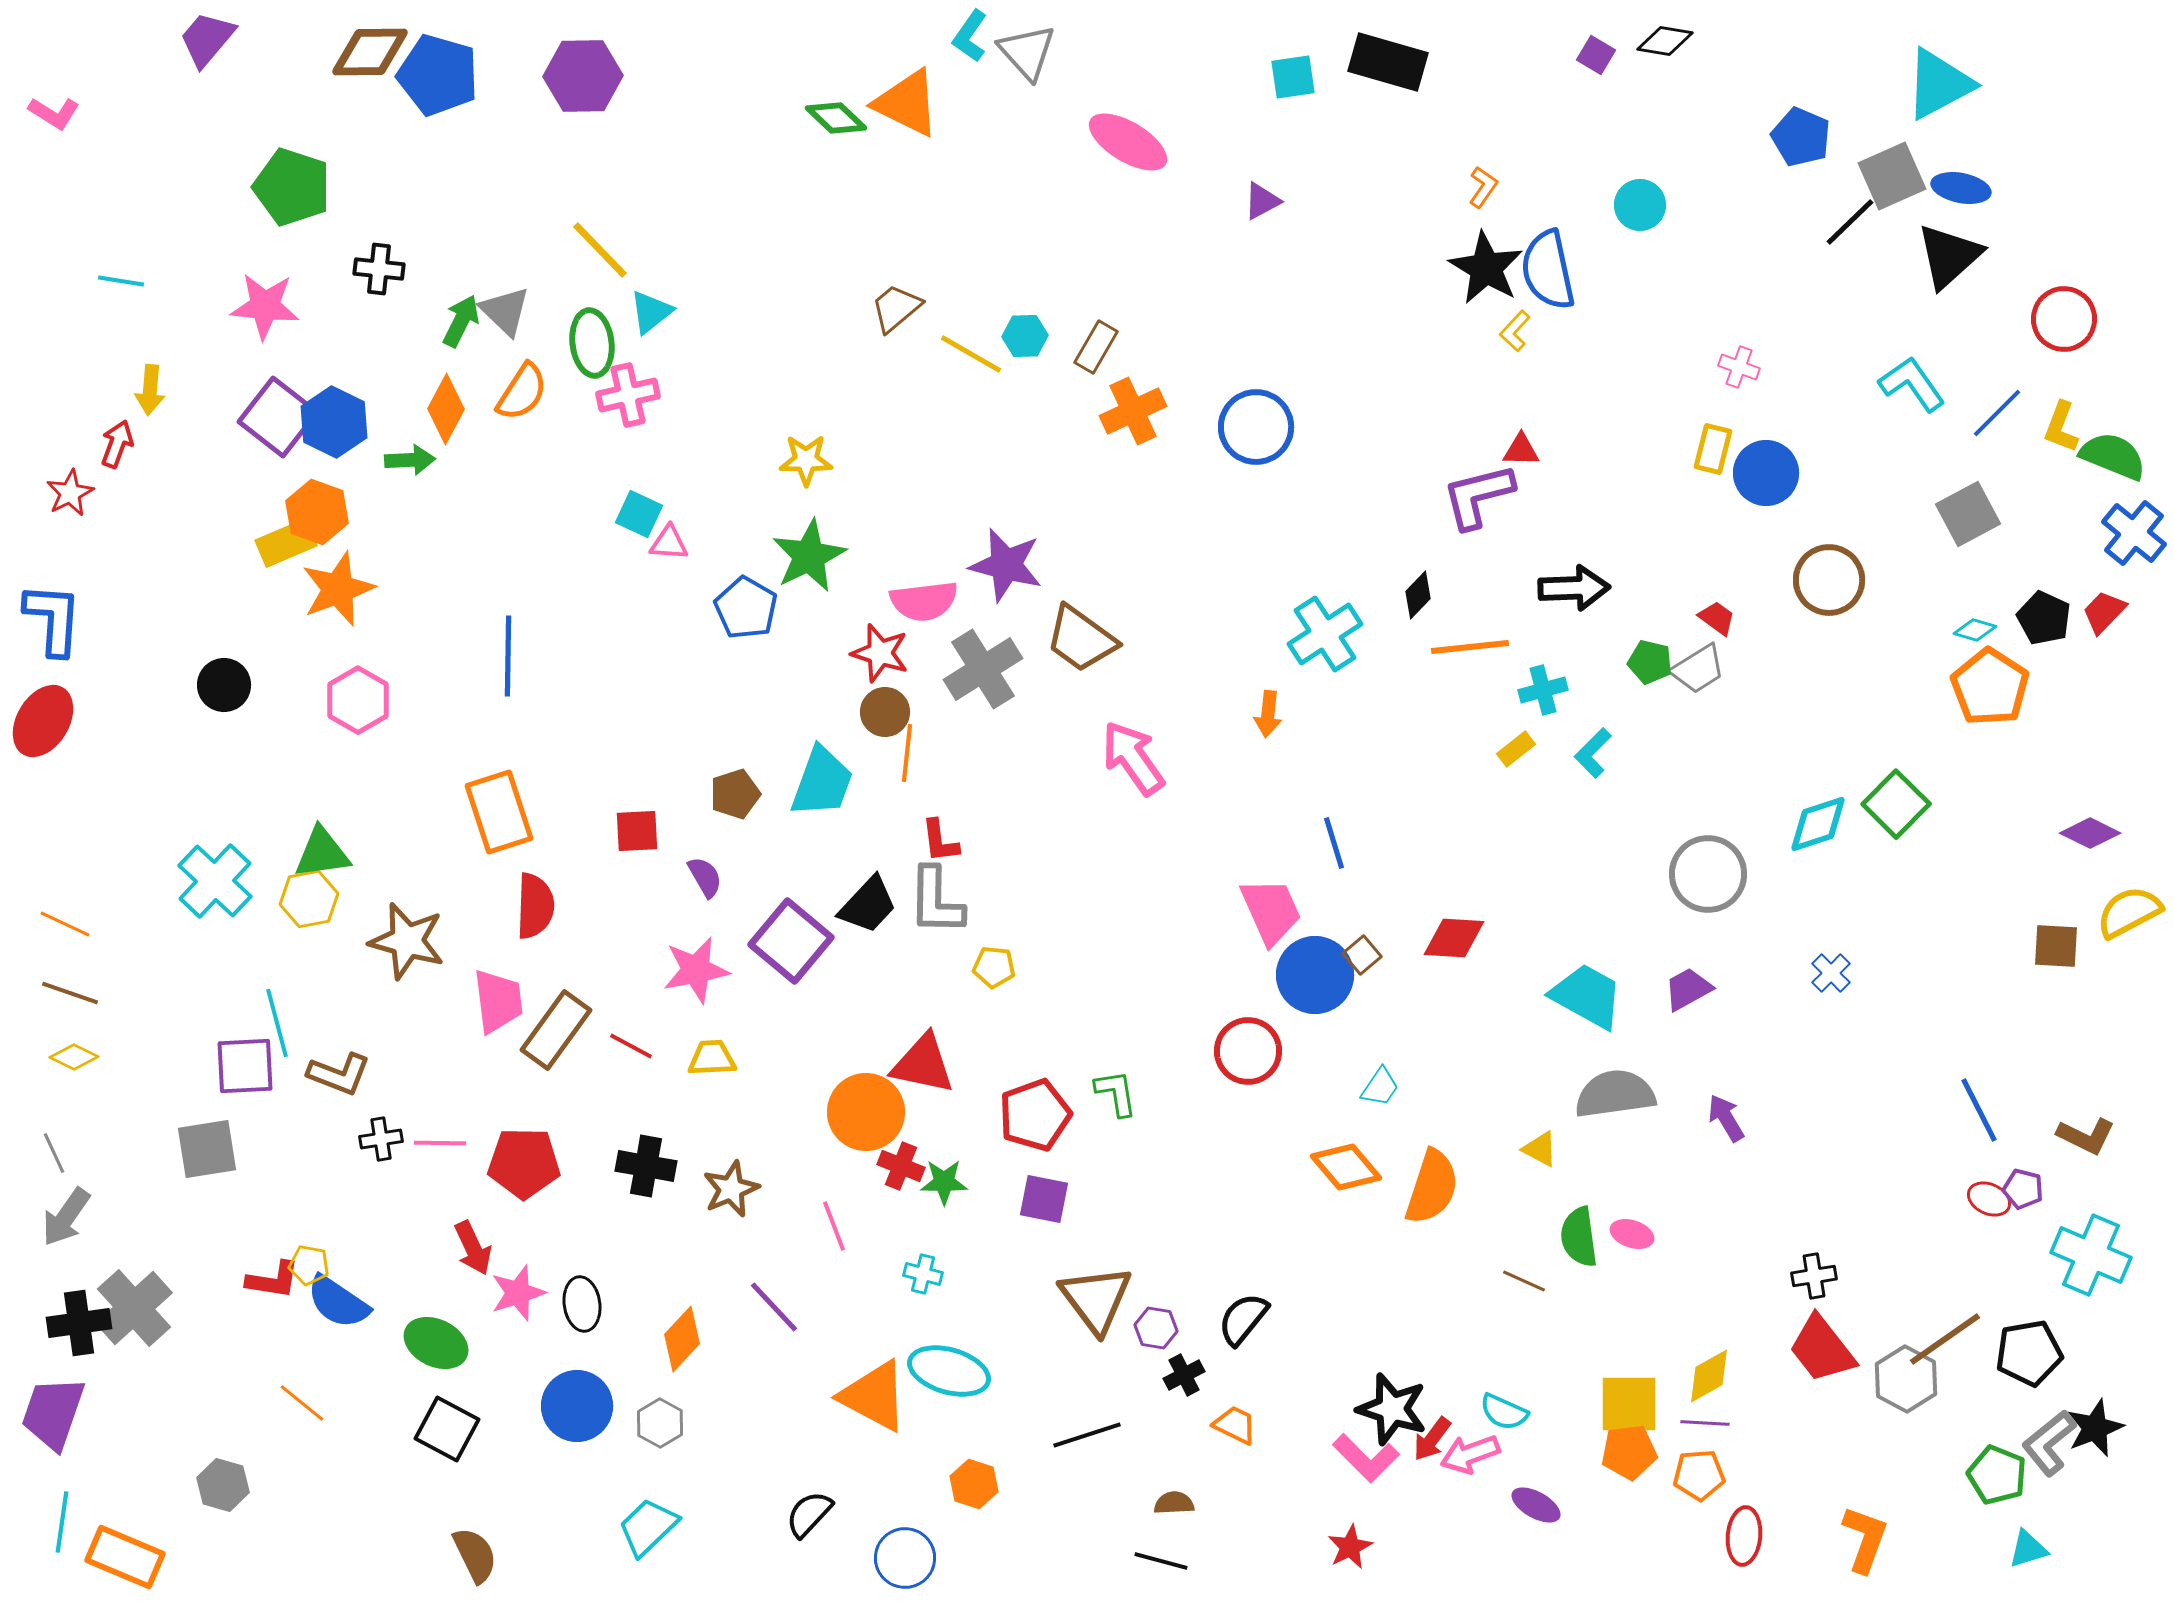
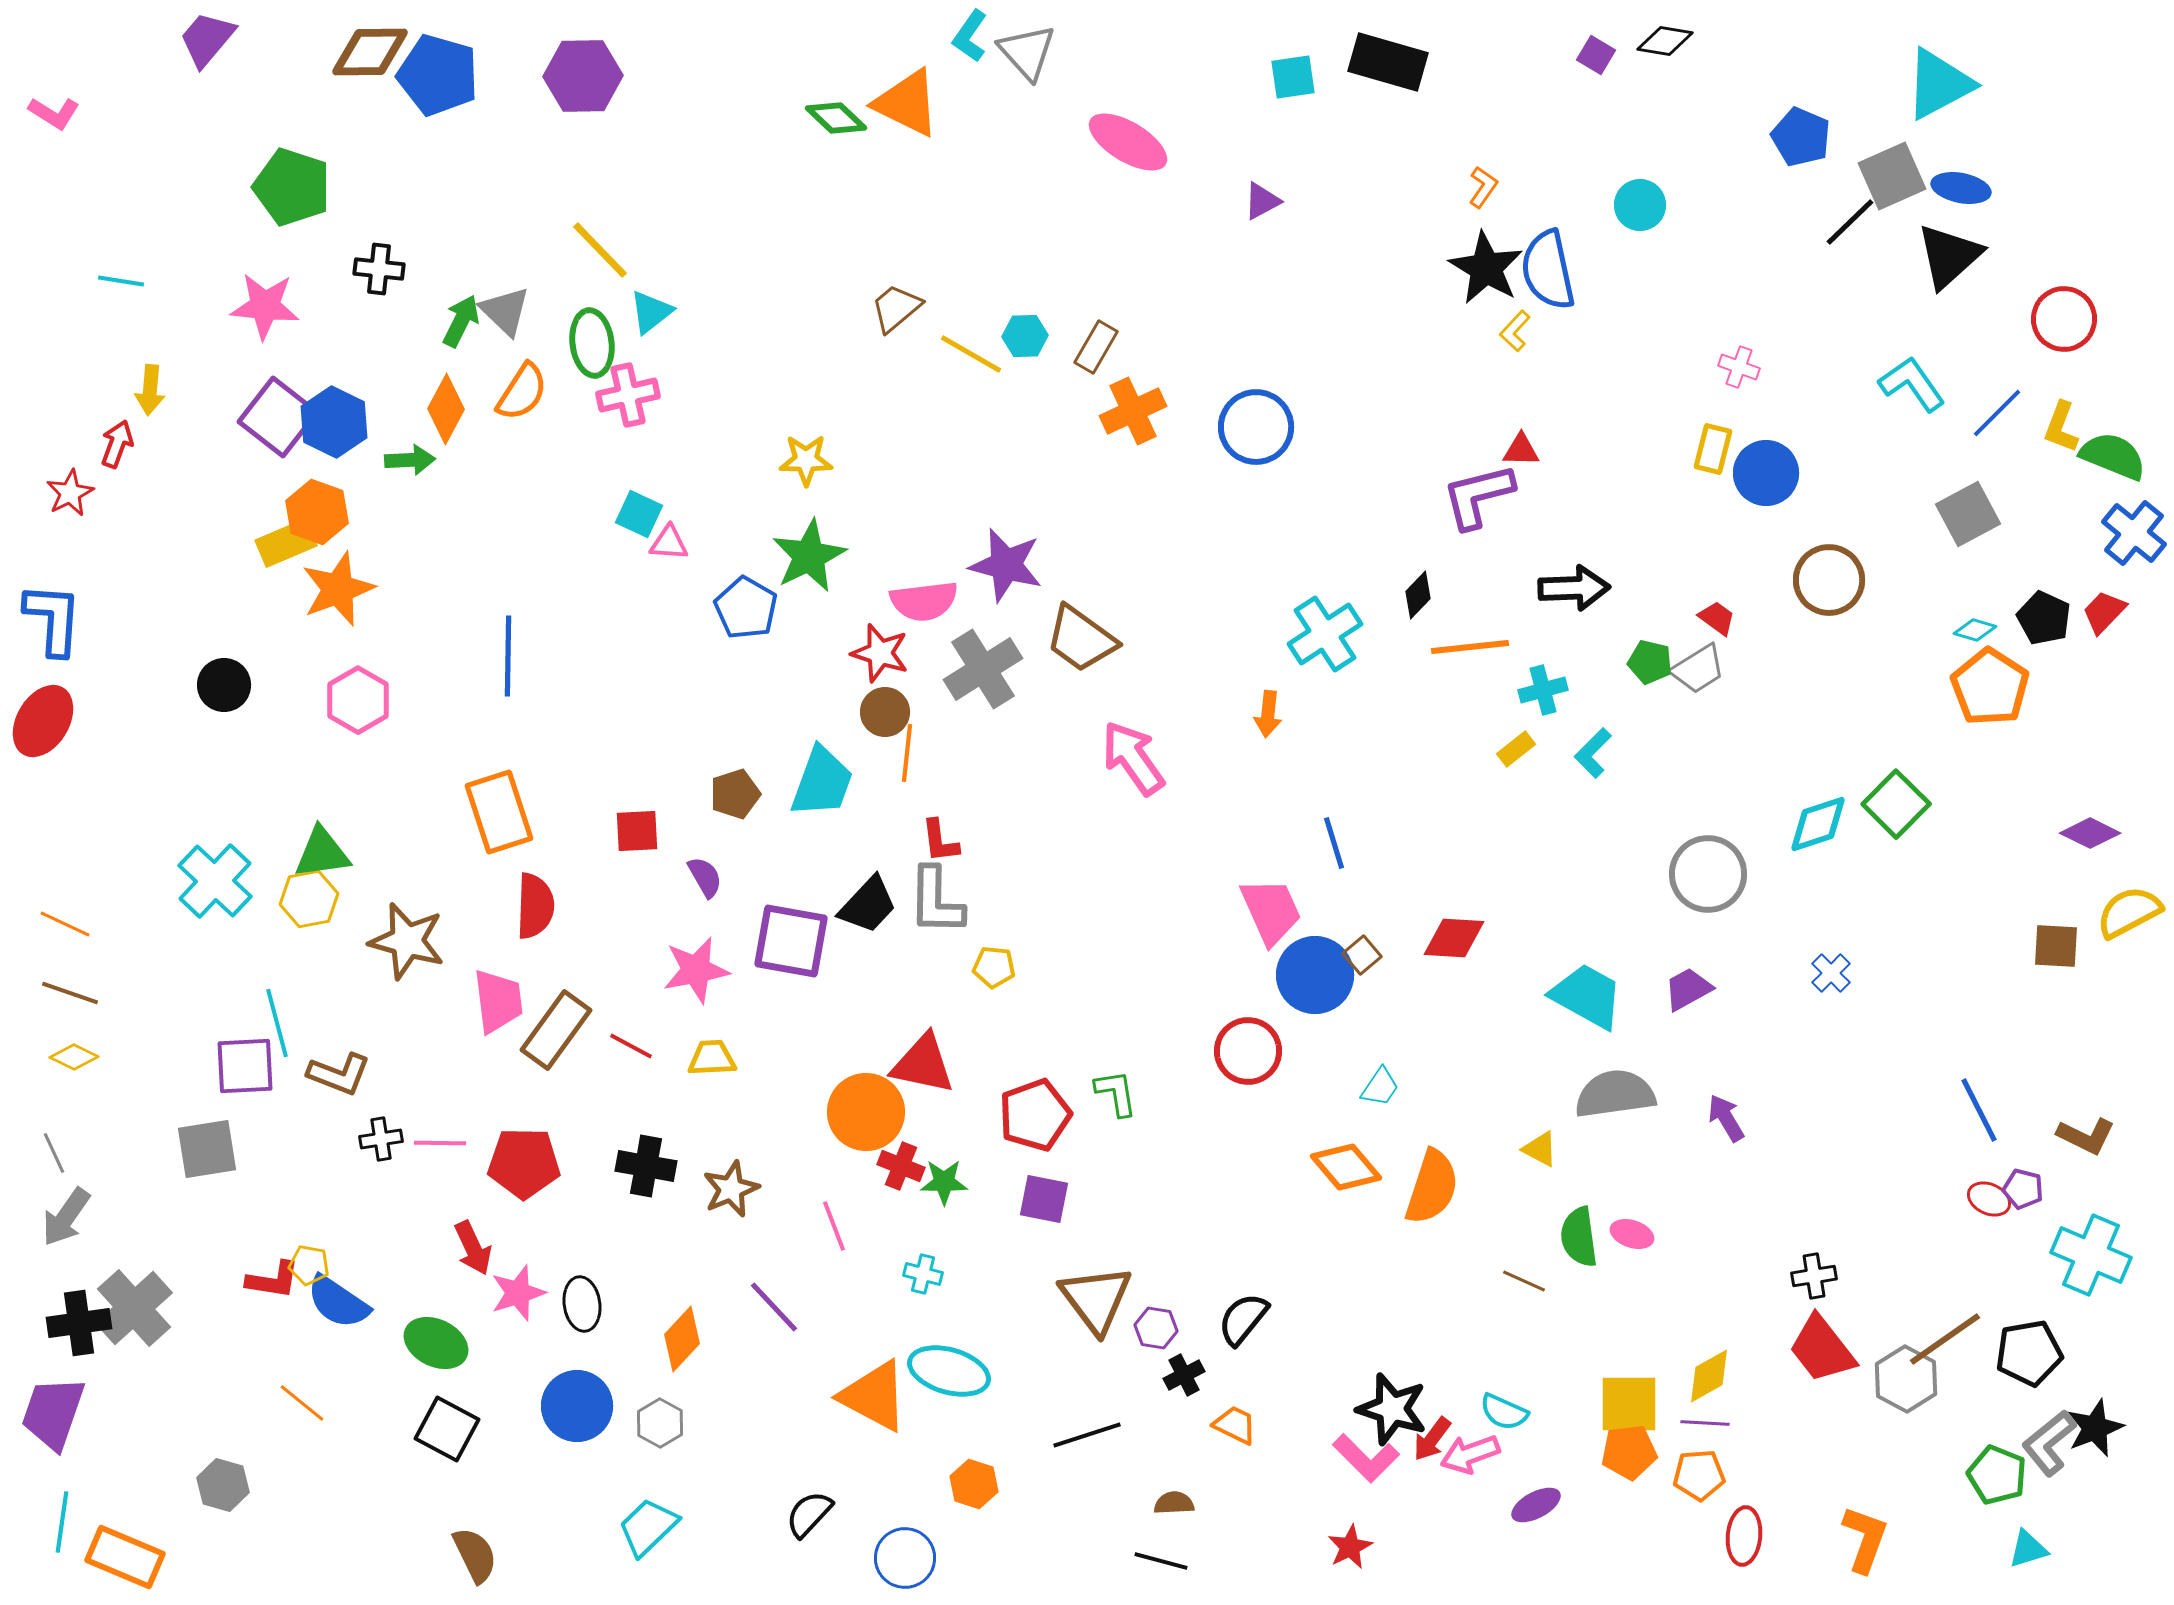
purple square at (791, 941): rotated 30 degrees counterclockwise
purple ellipse at (1536, 1505): rotated 57 degrees counterclockwise
